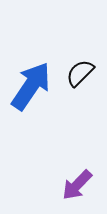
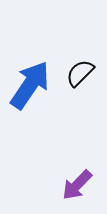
blue arrow: moved 1 px left, 1 px up
